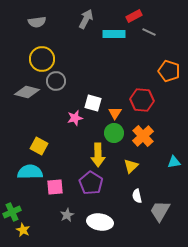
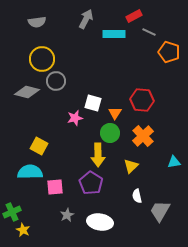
orange pentagon: moved 19 px up
green circle: moved 4 px left
